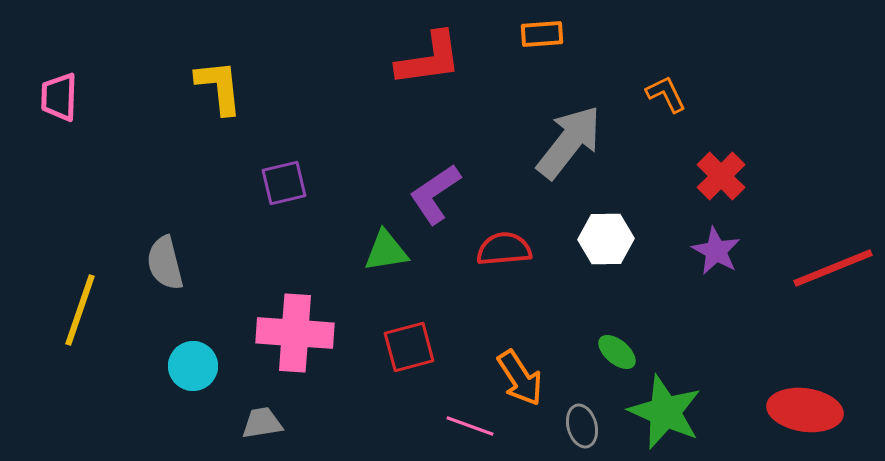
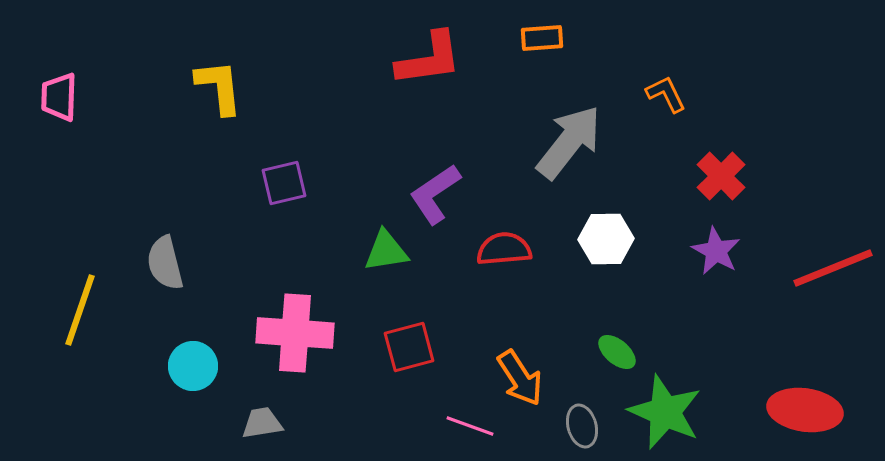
orange rectangle: moved 4 px down
